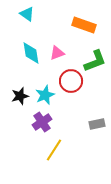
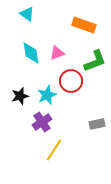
cyan star: moved 2 px right
